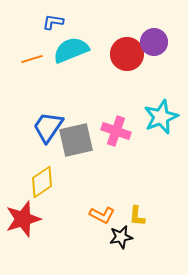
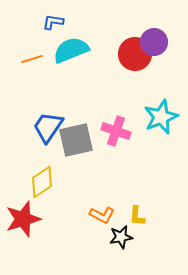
red circle: moved 8 px right
